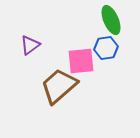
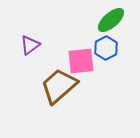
green ellipse: rotated 72 degrees clockwise
blue hexagon: rotated 20 degrees counterclockwise
